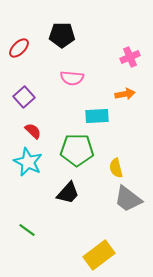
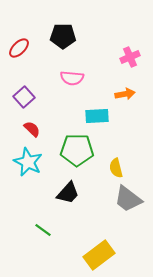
black pentagon: moved 1 px right, 1 px down
red semicircle: moved 1 px left, 2 px up
green line: moved 16 px right
